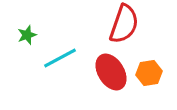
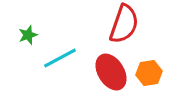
green star: moved 1 px right
